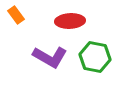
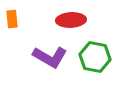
orange rectangle: moved 4 px left, 4 px down; rotated 30 degrees clockwise
red ellipse: moved 1 px right, 1 px up
